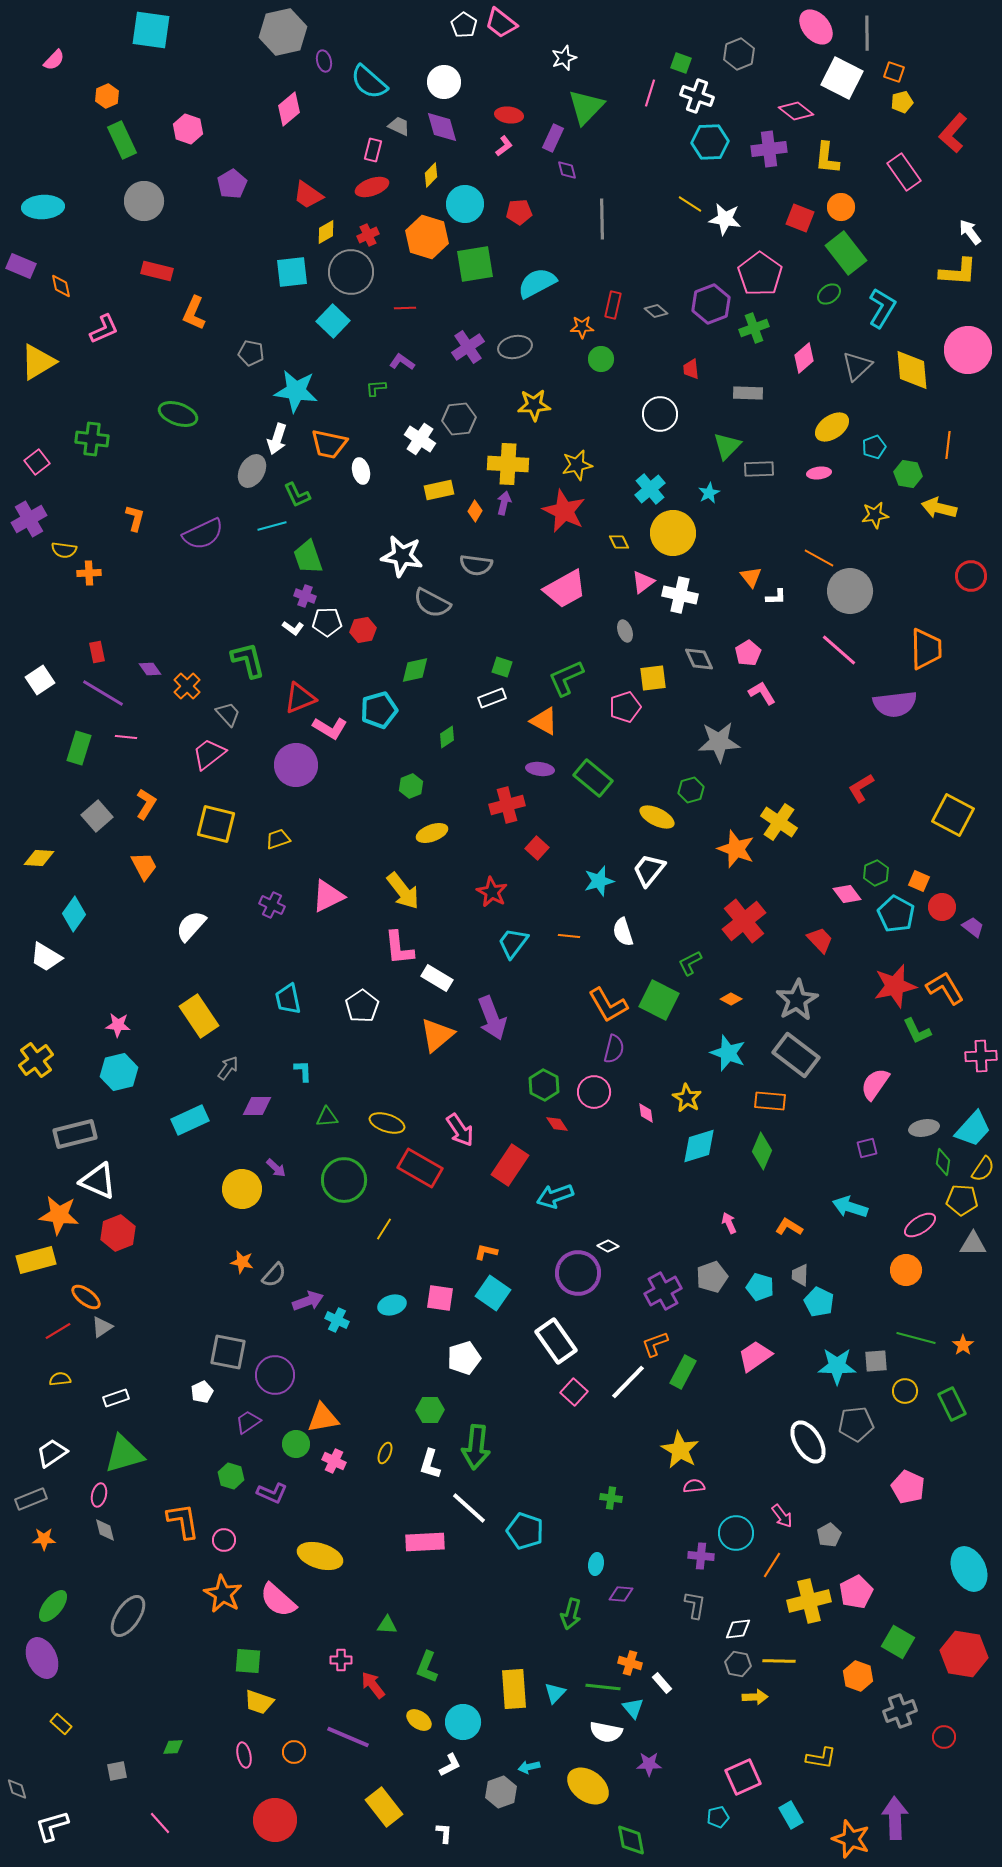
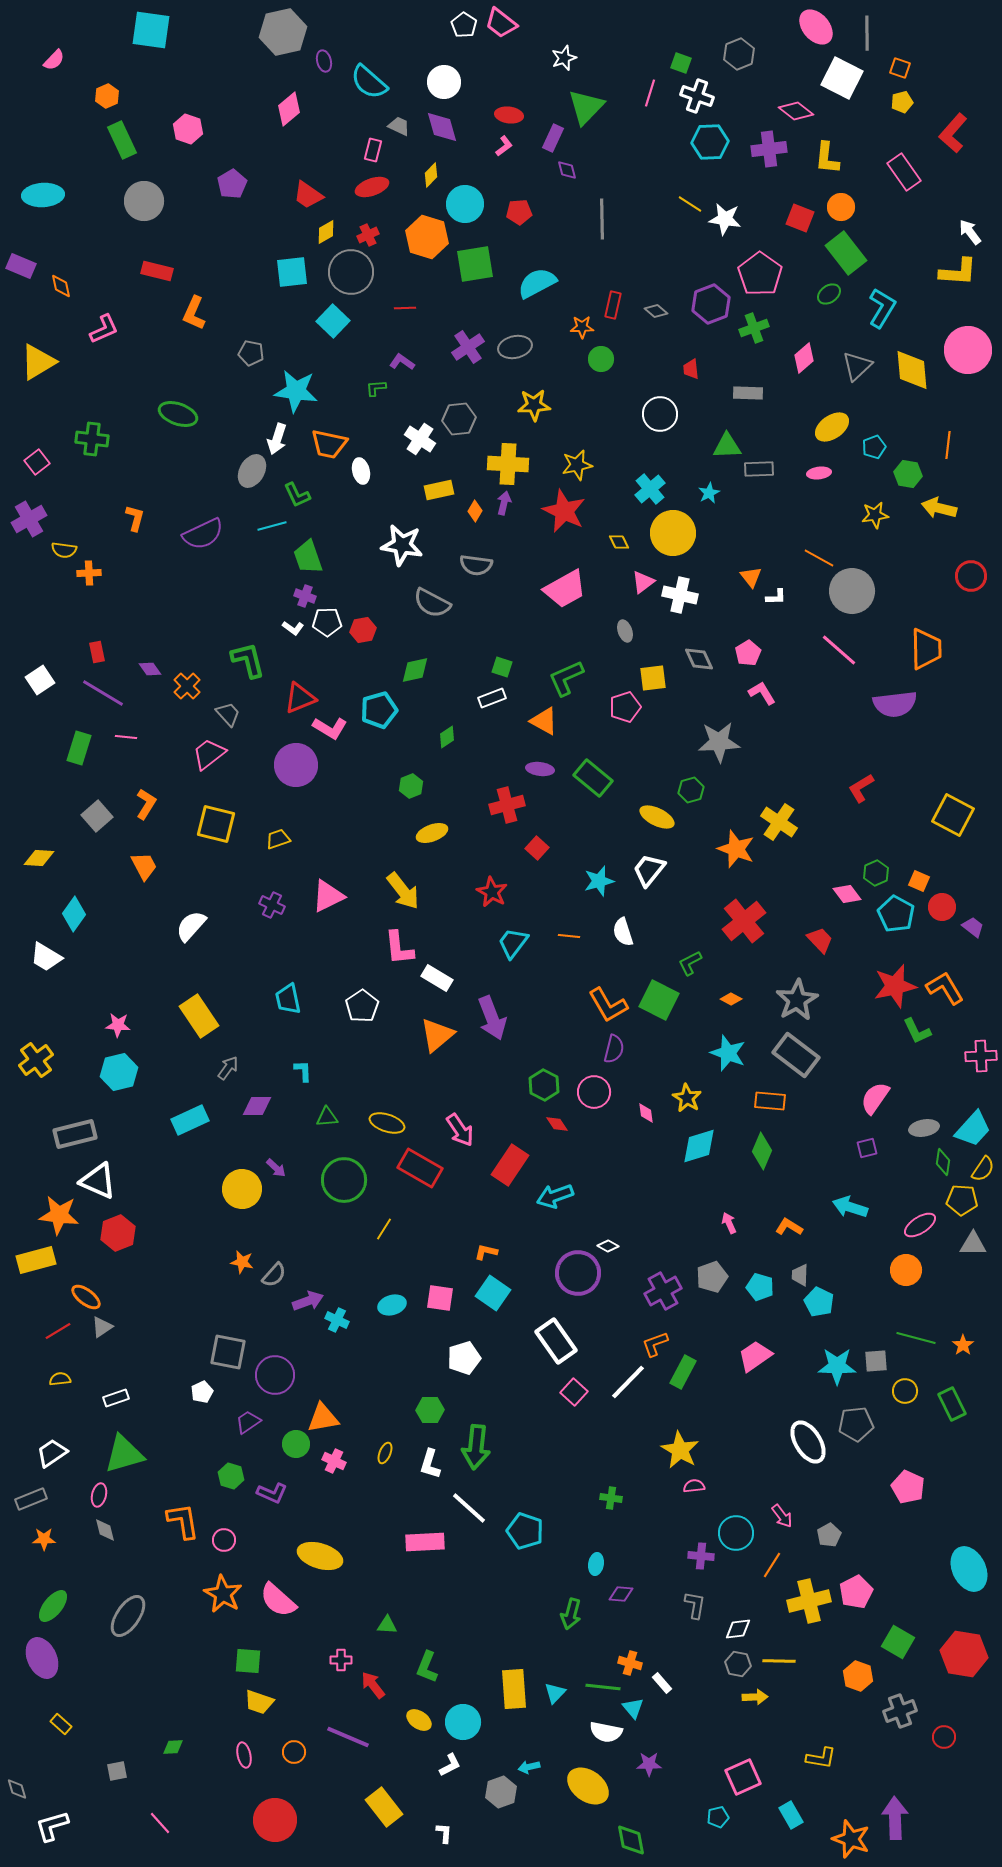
orange square at (894, 72): moved 6 px right, 4 px up
cyan ellipse at (43, 207): moved 12 px up
green triangle at (727, 446): rotated 44 degrees clockwise
white star at (402, 556): moved 11 px up
gray circle at (850, 591): moved 2 px right
pink semicircle at (875, 1084): moved 14 px down
